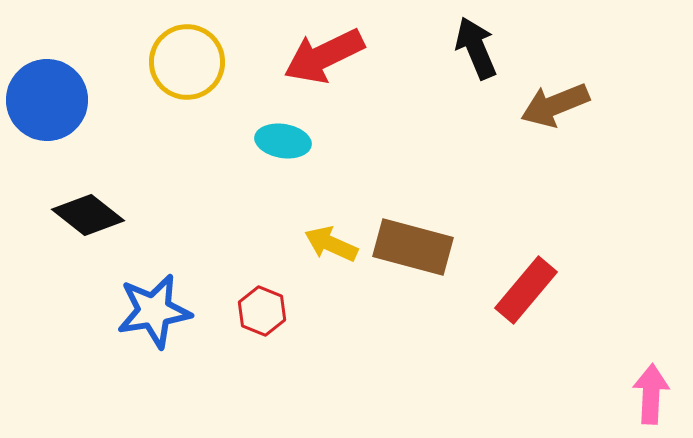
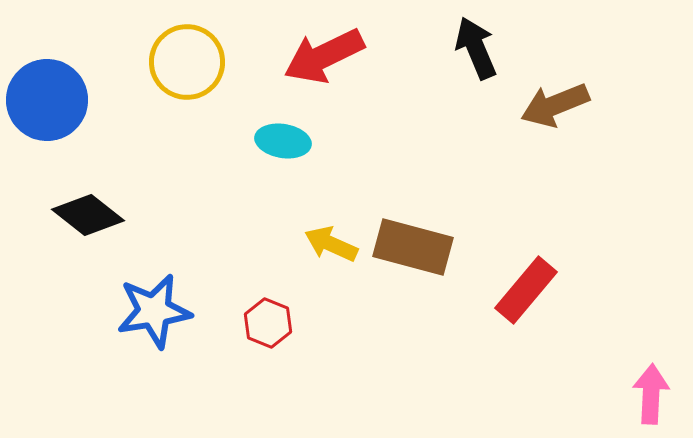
red hexagon: moved 6 px right, 12 px down
